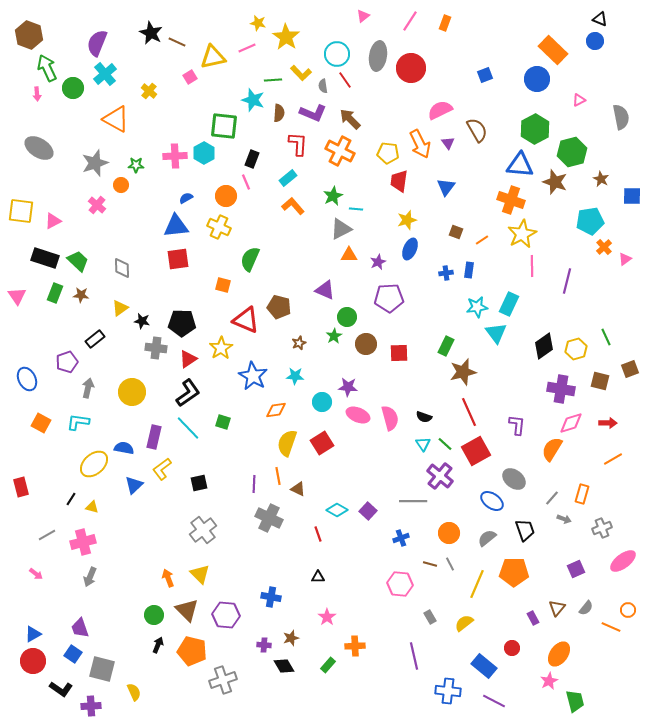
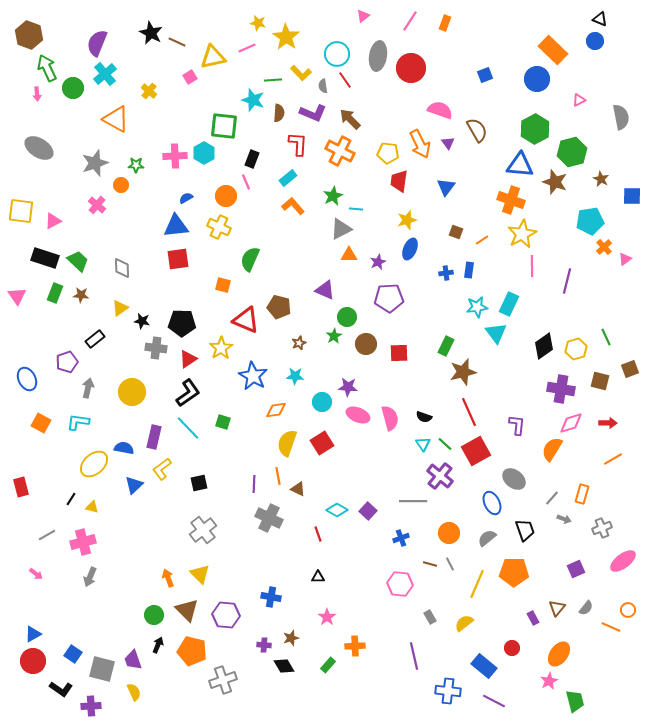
pink semicircle at (440, 110): rotated 45 degrees clockwise
blue ellipse at (492, 501): moved 2 px down; rotated 30 degrees clockwise
purple trapezoid at (80, 628): moved 53 px right, 32 px down
